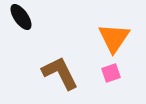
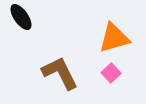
orange triangle: rotated 40 degrees clockwise
pink square: rotated 24 degrees counterclockwise
